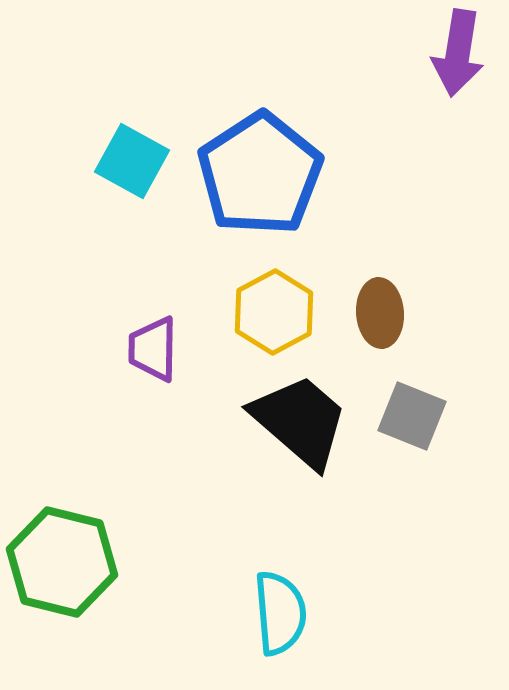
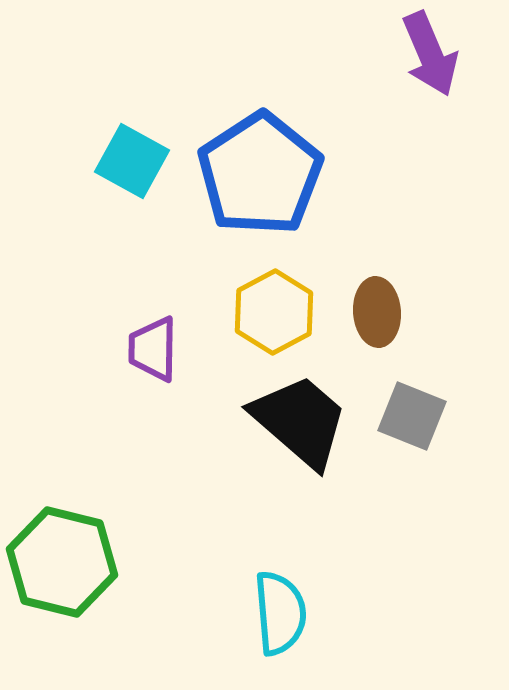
purple arrow: moved 28 px left, 1 px down; rotated 32 degrees counterclockwise
brown ellipse: moved 3 px left, 1 px up
